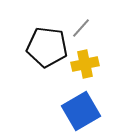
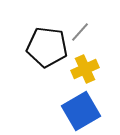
gray line: moved 1 px left, 4 px down
yellow cross: moved 5 px down; rotated 12 degrees counterclockwise
